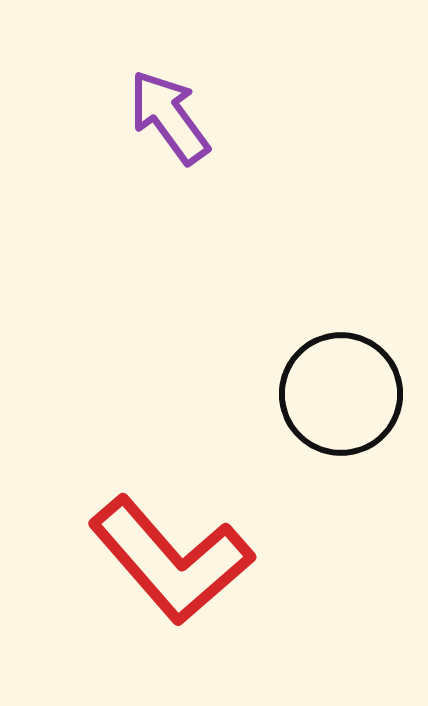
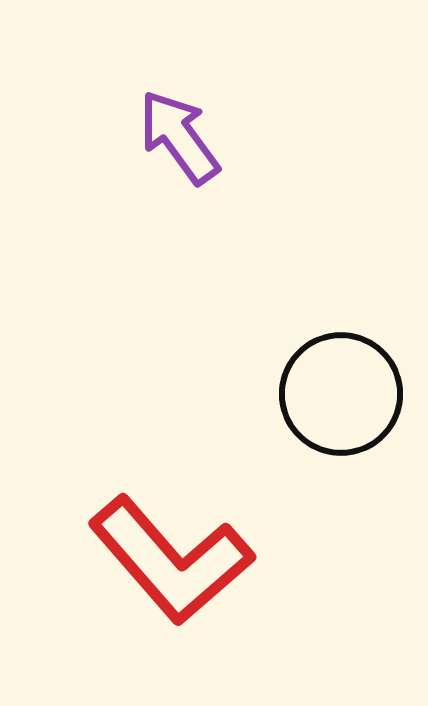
purple arrow: moved 10 px right, 20 px down
